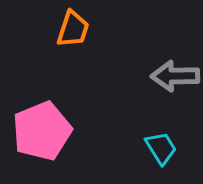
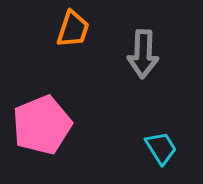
gray arrow: moved 32 px left, 22 px up; rotated 87 degrees counterclockwise
pink pentagon: moved 6 px up
